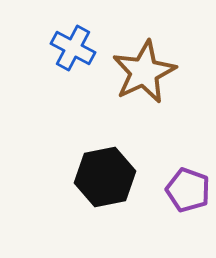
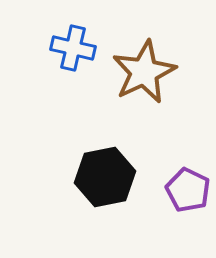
blue cross: rotated 15 degrees counterclockwise
purple pentagon: rotated 6 degrees clockwise
